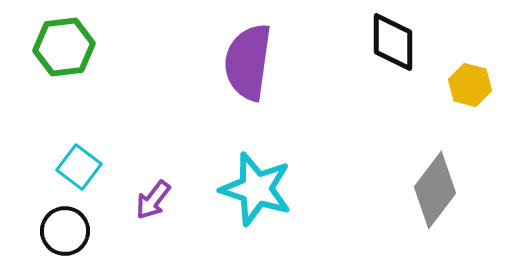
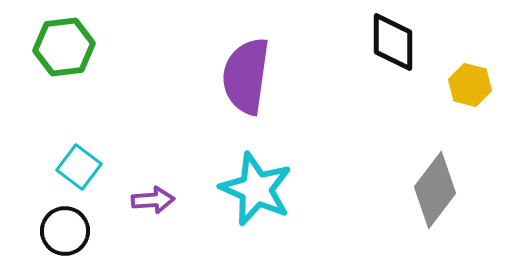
purple semicircle: moved 2 px left, 14 px down
cyan star: rotated 6 degrees clockwise
purple arrow: rotated 132 degrees counterclockwise
